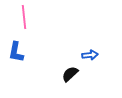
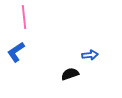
blue L-shape: rotated 45 degrees clockwise
black semicircle: rotated 24 degrees clockwise
